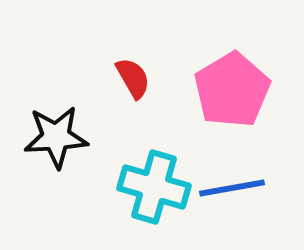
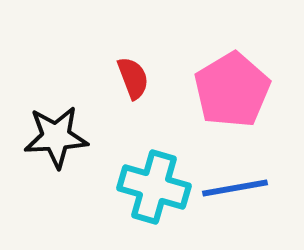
red semicircle: rotated 9 degrees clockwise
blue line: moved 3 px right
